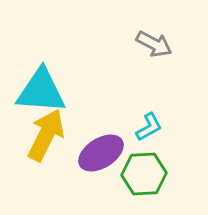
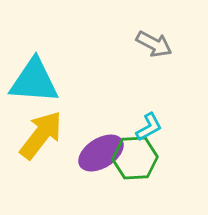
cyan triangle: moved 7 px left, 10 px up
yellow arrow: moved 5 px left; rotated 12 degrees clockwise
green hexagon: moved 9 px left, 16 px up
